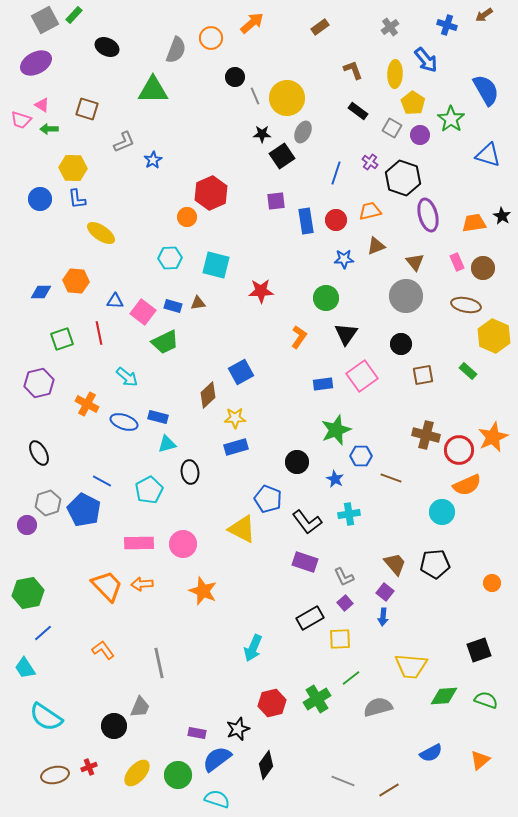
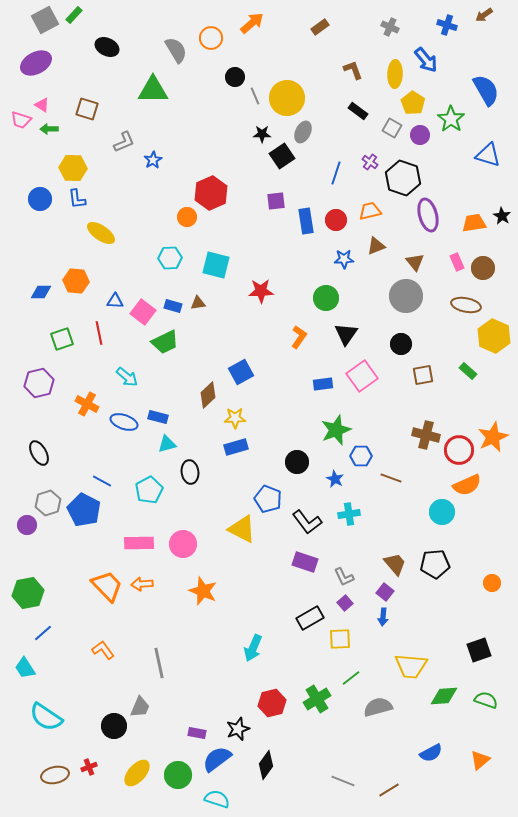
gray cross at (390, 27): rotated 30 degrees counterclockwise
gray semicircle at (176, 50): rotated 52 degrees counterclockwise
